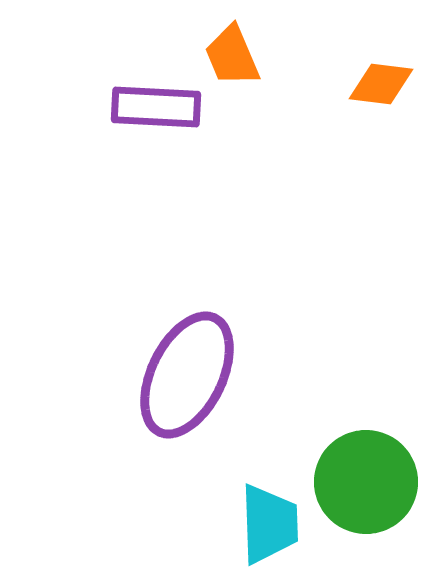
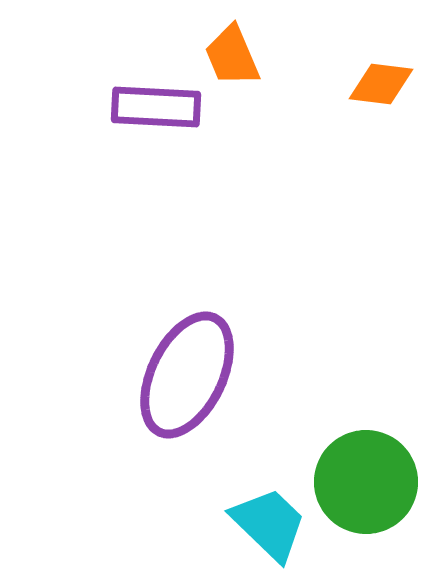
cyan trapezoid: rotated 44 degrees counterclockwise
